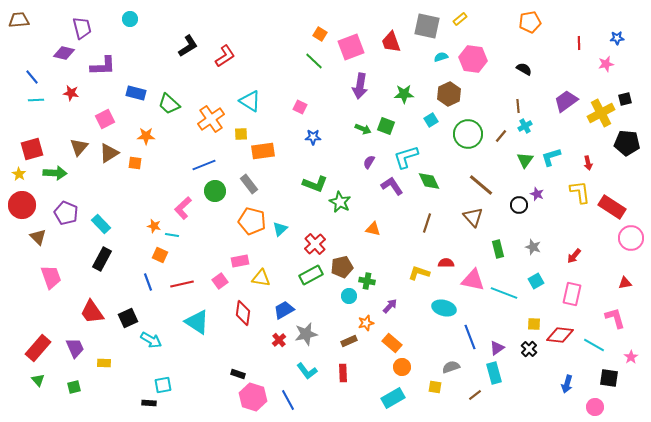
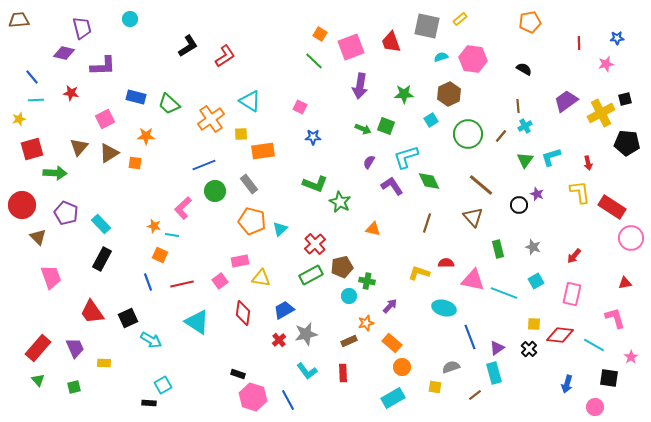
blue rectangle at (136, 93): moved 4 px down
yellow star at (19, 174): moved 55 px up; rotated 24 degrees clockwise
cyan square at (163, 385): rotated 18 degrees counterclockwise
